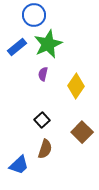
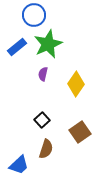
yellow diamond: moved 2 px up
brown square: moved 2 px left; rotated 10 degrees clockwise
brown semicircle: moved 1 px right
